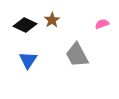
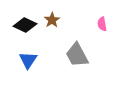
pink semicircle: rotated 80 degrees counterclockwise
